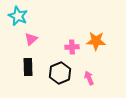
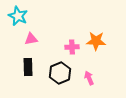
pink triangle: rotated 32 degrees clockwise
